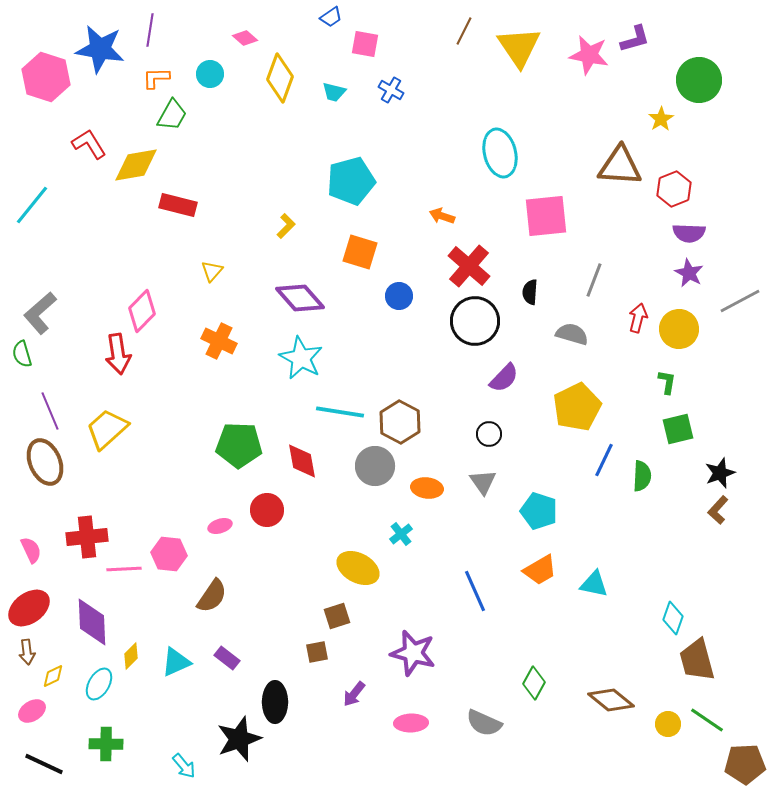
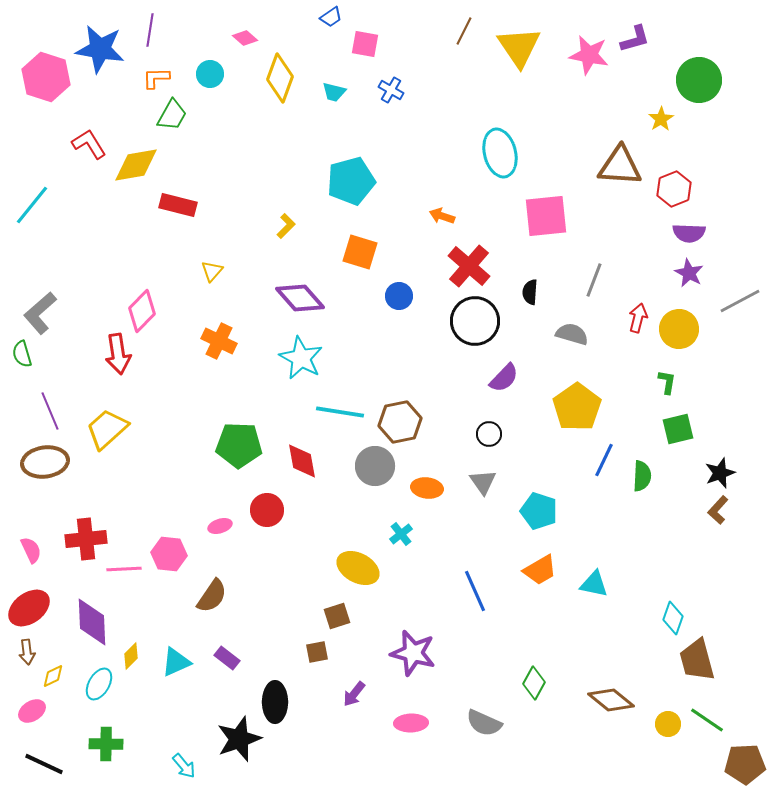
yellow pentagon at (577, 407): rotated 9 degrees counterclockwise
brown hexagon at (400, 422): rotated 21 degrees clockwise
brown ellipse at (45, 462): rotated 75 degrees counterclockwise
red cross at (87, 537): moved 1 px left, 2 px down
